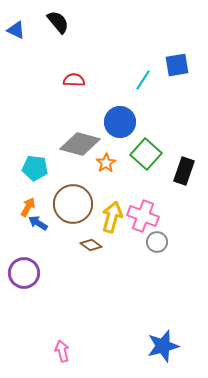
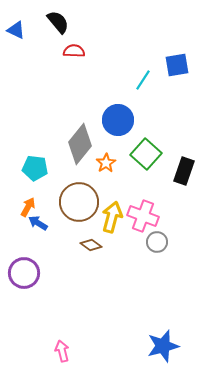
red semicircle: moved 29 px up
blue circle: moved 2 px left, 2 px up
gray diamond: rotated 66 degrees counterclockwise
brown circle: moved 6 px right, 2 px up
